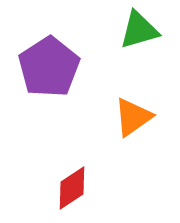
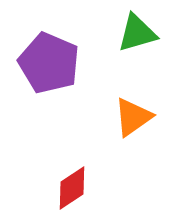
green triangle: moved 2 px left, 3 px down
purple pentagon: moved 4 px up; rotated 16 degrees counterclockwise
